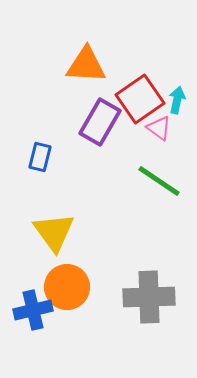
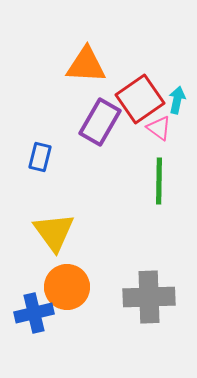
green line: rotated 57 degrees clockwise
blue cross: moved 1 px right, 3 px down
